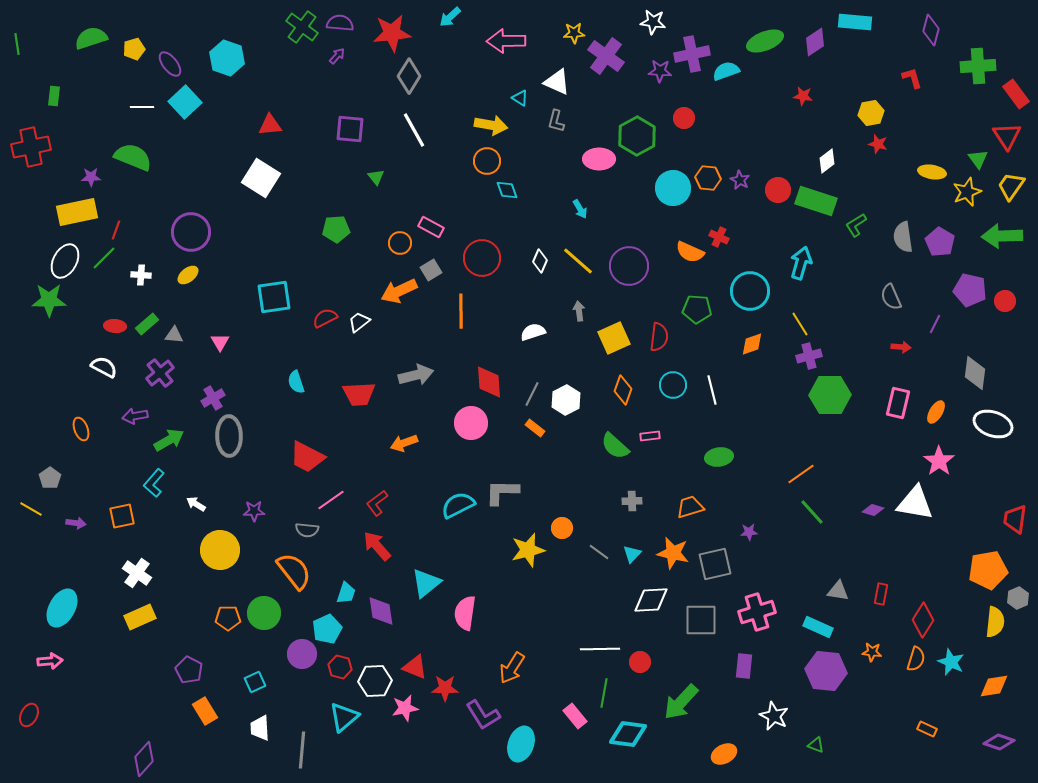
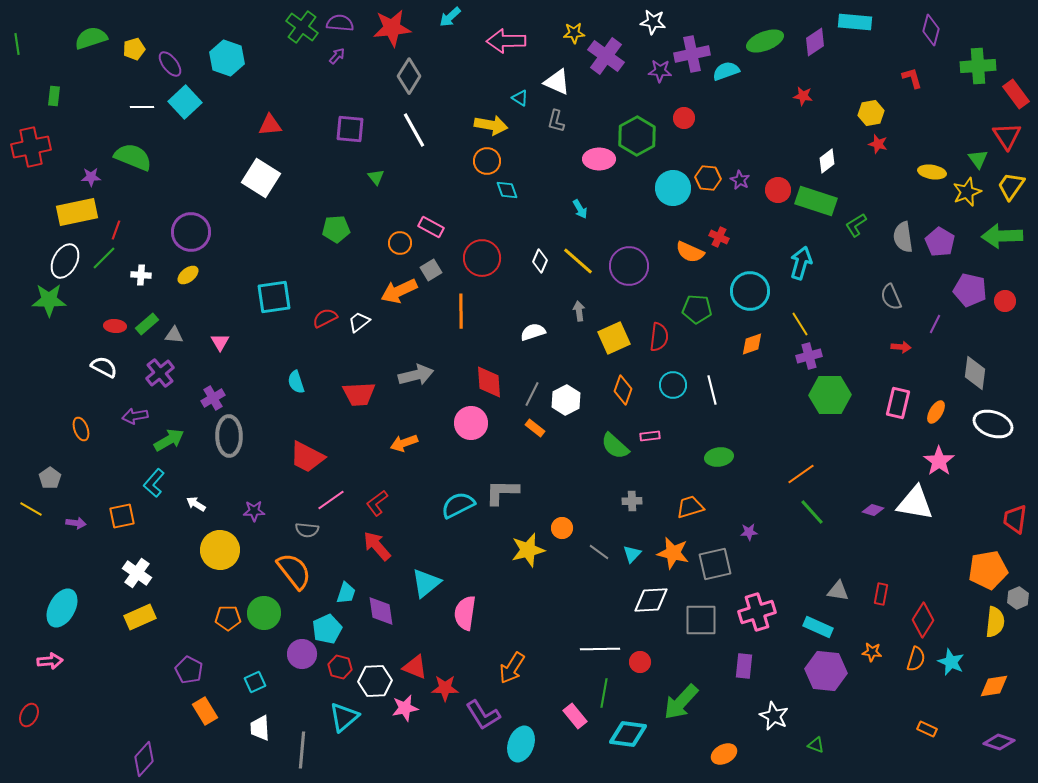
red star at (392, 33): moved 5 px up
